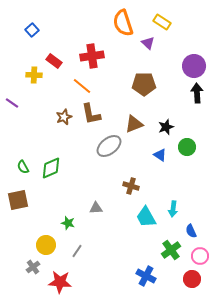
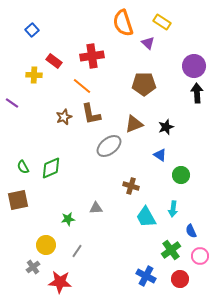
green circle: moved 6 px left, 28 px down
green star: moved 4 px up; rotated 24 degrees counterclockwise
red circle: moved 12 px left
